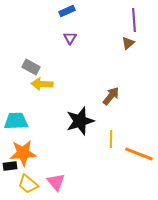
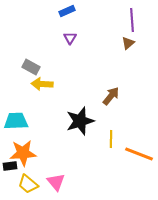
purple line: moved 2 px left
